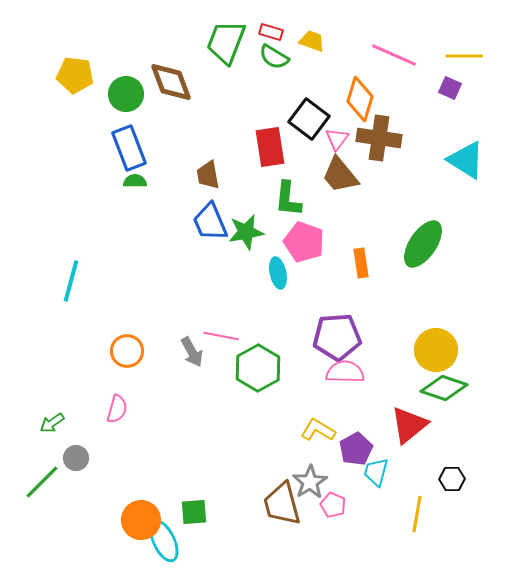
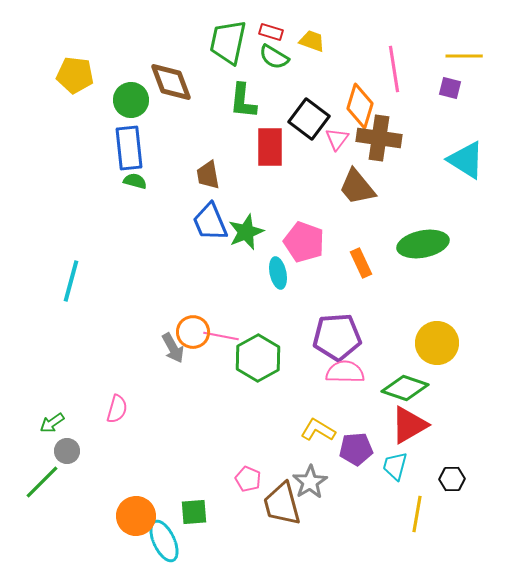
green trapezoid at (226, 42): moved 2 px right; rotated 9 degrees counterclockwise
pink line at (394, 55): moved 14 px down; rotated 57 degrees clockwise
purple square at (450, 88): rotated 10 degrees counterclockwise
green circle at (126, 94): moved 5 px right, 6 px down
orange diamond at (360, 99): moved 7 px down
red rectangle at (270, 147): rotated 9 degrees clockwise
blue rectangle at (129, 148): rotated 15 degrees clockwise
brown trapezoid at (340, 175): moved 17 px right, 12 px down
green semicircle at (135, 181): rotated 15 degrees clockwise
green L-shape at (288, 199): moved 45 px left, 98 px up
green star at (246, 232): rotated 12 degrees counterclockwise
green ellipse at (423, 244): rotated 45 degrees clockwise
orange rectangle at (361, 263): rotated 16 degrees counterclockwise
yellow circle at (436, 350): moved 1 px right, 7 px up
orange circle at (127, 351): moved 66 px right, 19 px up
gray arrow at (192, 352): moved 19 px left, 4 px up
green hexagon at (258, 368): moved 10 px up
green diamond at (444, 388): moved 39 px left
red triangle at (409, 425): rotated 9 degrees clockwise
purple pentagon at (356, 449): rotated 24 degrees clockwise
gray circle at (76, 458): moved 9 px left, 7 px up
cyan trapezoid at (376, 472): moved 19 px right, 6 px up
pink pentagon at (333, 505): moved 85 px left, 26 px up
orange circle at (141, 520): moved 5 px left, 4 px up
